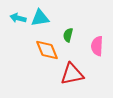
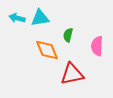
cyan arrow: moved 1 px left
